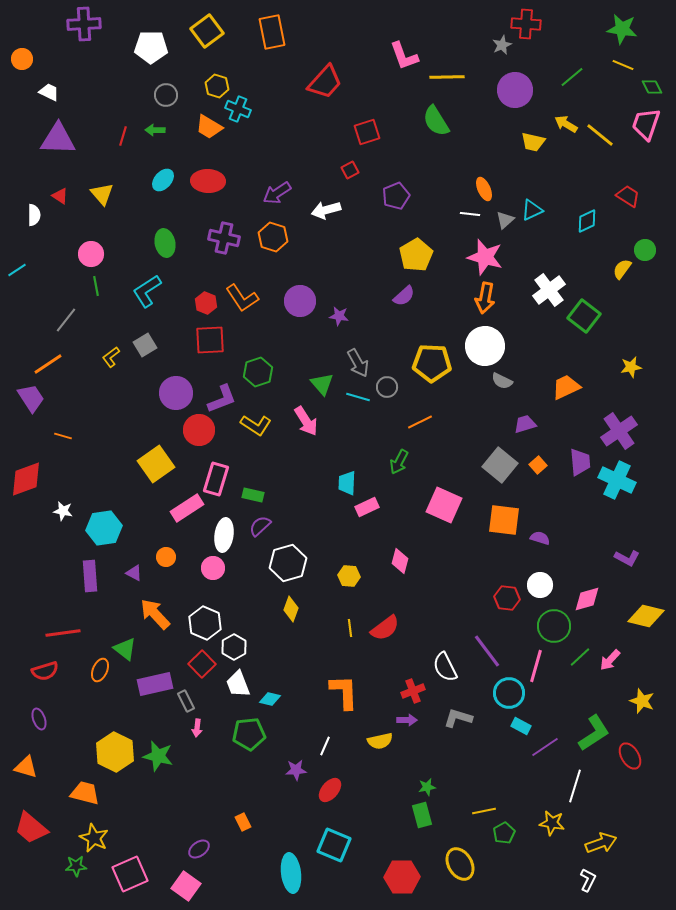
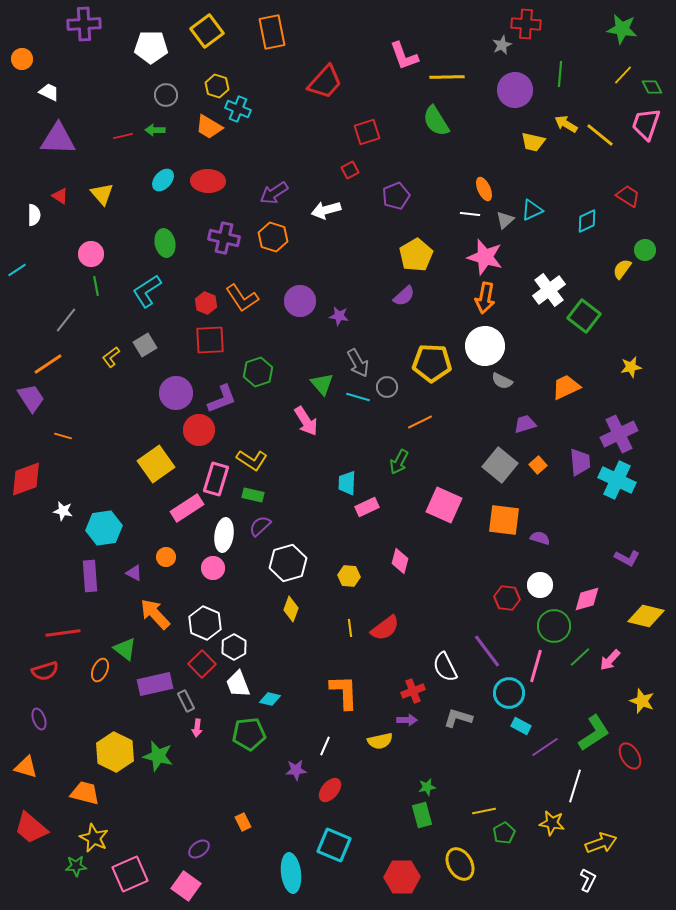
yellow line at (623, 65): moved 10 px down; rotated 70 degrees counterclockwise
green line at (572, 77): moved 12 px left, 3 px up; rotated 45 degrees counterclockwise
red line at (123, 136): rotated 60 degrees clockwise
purple arrow at (277, 193): moved 3 px left
yellow L-shape at (256, 425): moved 4 px left, 35 px down
purple cross at (619, 431): moved 3 px down; rotated 9 degrees clockwise
